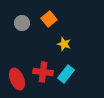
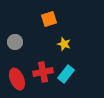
orange square: rotated 21 degrees clockwise
gray circle: moved 7 px left, 19 px down
red cross: rotated 18 degrees counterclockwise
